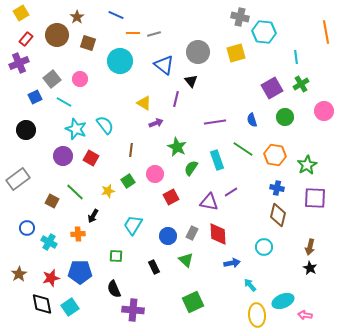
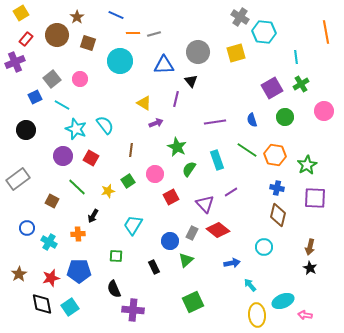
gray cross at (240, 17): rotated 18 degrees clockwise
purple cross at (19, 63): moved 4 px left, 1 px up
blue triangle at (164, 65): rotated 40 degrees counterclockwise
cyan line at (64, 102): moved 2 px left, 3 px down
green line at (243, 149): moved 4 px right, 1 px down
green semicircle at (191, 168): moved 2 px left, 1 px down
green line at (75, 192): moved 2 px right, 5 px up
purple triangle at (209, 202): moved 4 px left, 2 px down; rotated 36 degrees clockwise
red diamond at (218, 234): moved 4 px up; rotated 50 degrees counterclockwise
blue circle at (168, 236): moved 2 px right, 5 px down
green triangle at (186, 260): rotated 35 degrees clockwise
blue pentagon at (80, 272): moved 1 px left, 1 px up
